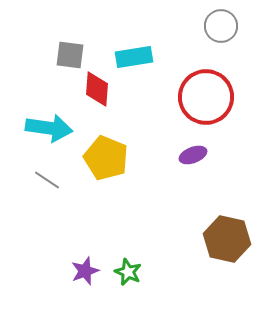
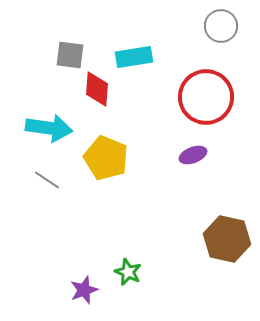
purple star: moved 1 px left, 19 px down
